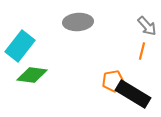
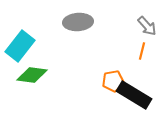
black rectangle: moved 1 px right, 1 px down
